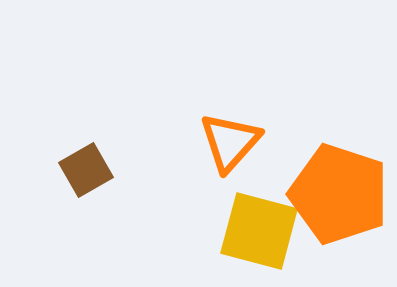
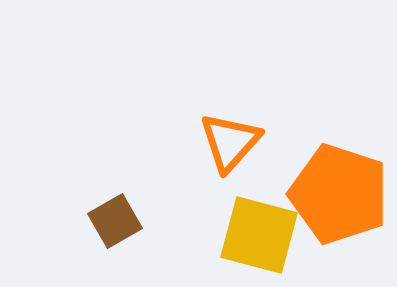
brown square: moved 29 px right, 51 px down
yellow square: moved 4 px down
